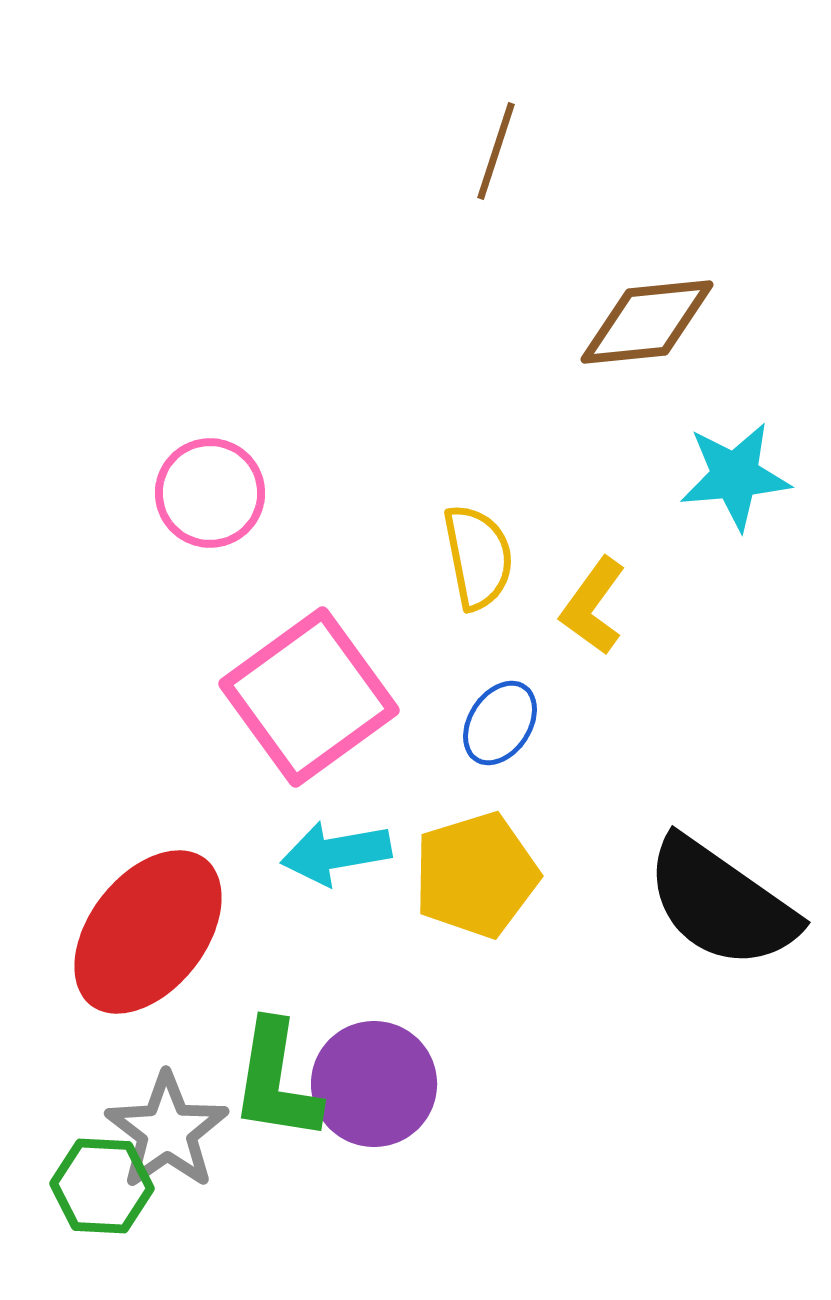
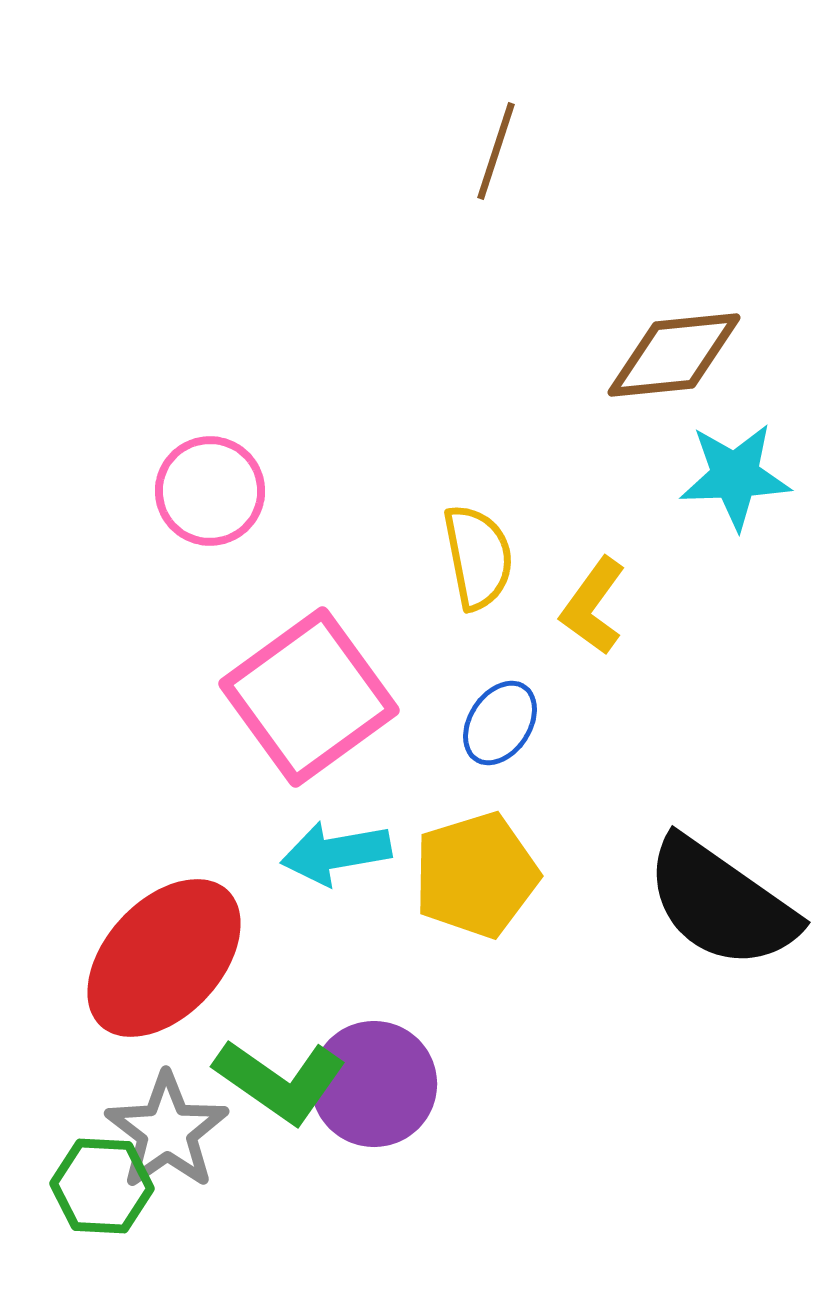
brown diamond: moved 27 px right, 33 px down
cyan star: rotated 3 degrees clockwise
pink circle: moved 2 px up
red ellipse: moved 16 px right, 26 px down; rotated 5 degrees clockwise
green L-shape: moved 4 px right; rotated 64 degrees counterclockwise
